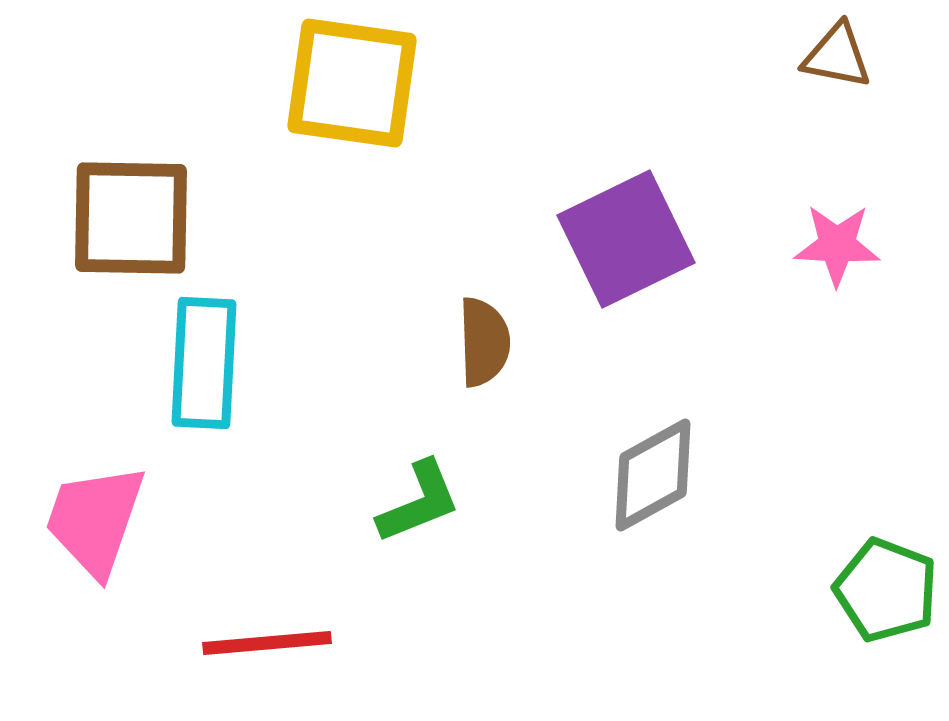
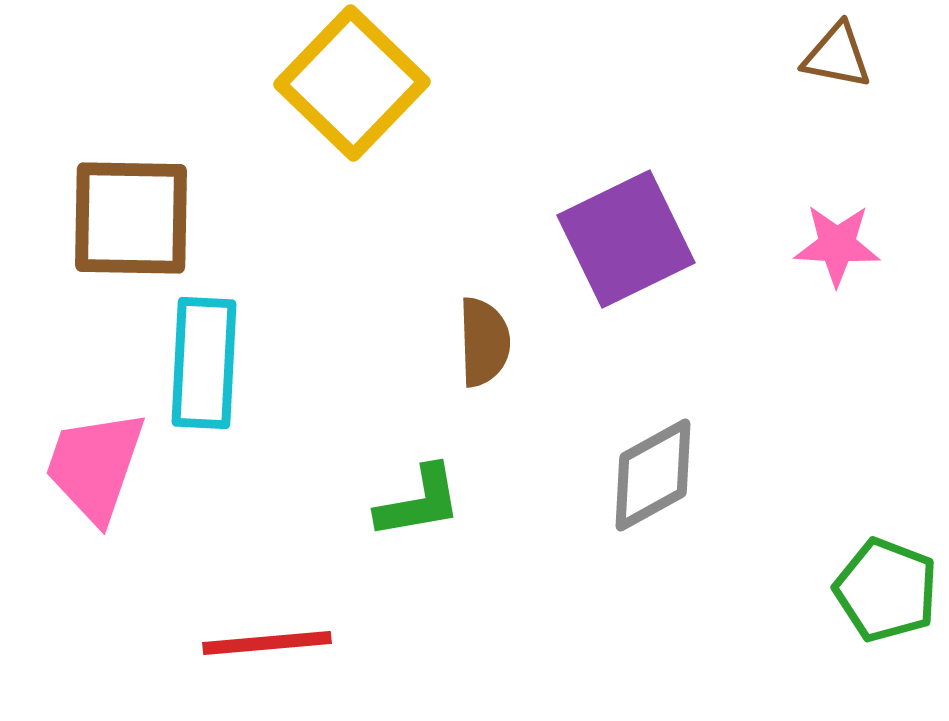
yellow square: rotated 36 degrees clockwise
green L-shape: rotated 12 degrees clockwise
pink trapezoid: moved 54 px up
